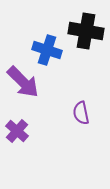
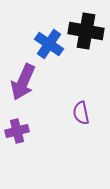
blue cross: moved 2 px right, 6 px up; rotated 16 degrees clockwise
purple arrow: rotated 69 degrees clockwise
purple cross: rotated 35 degrees clockwise
